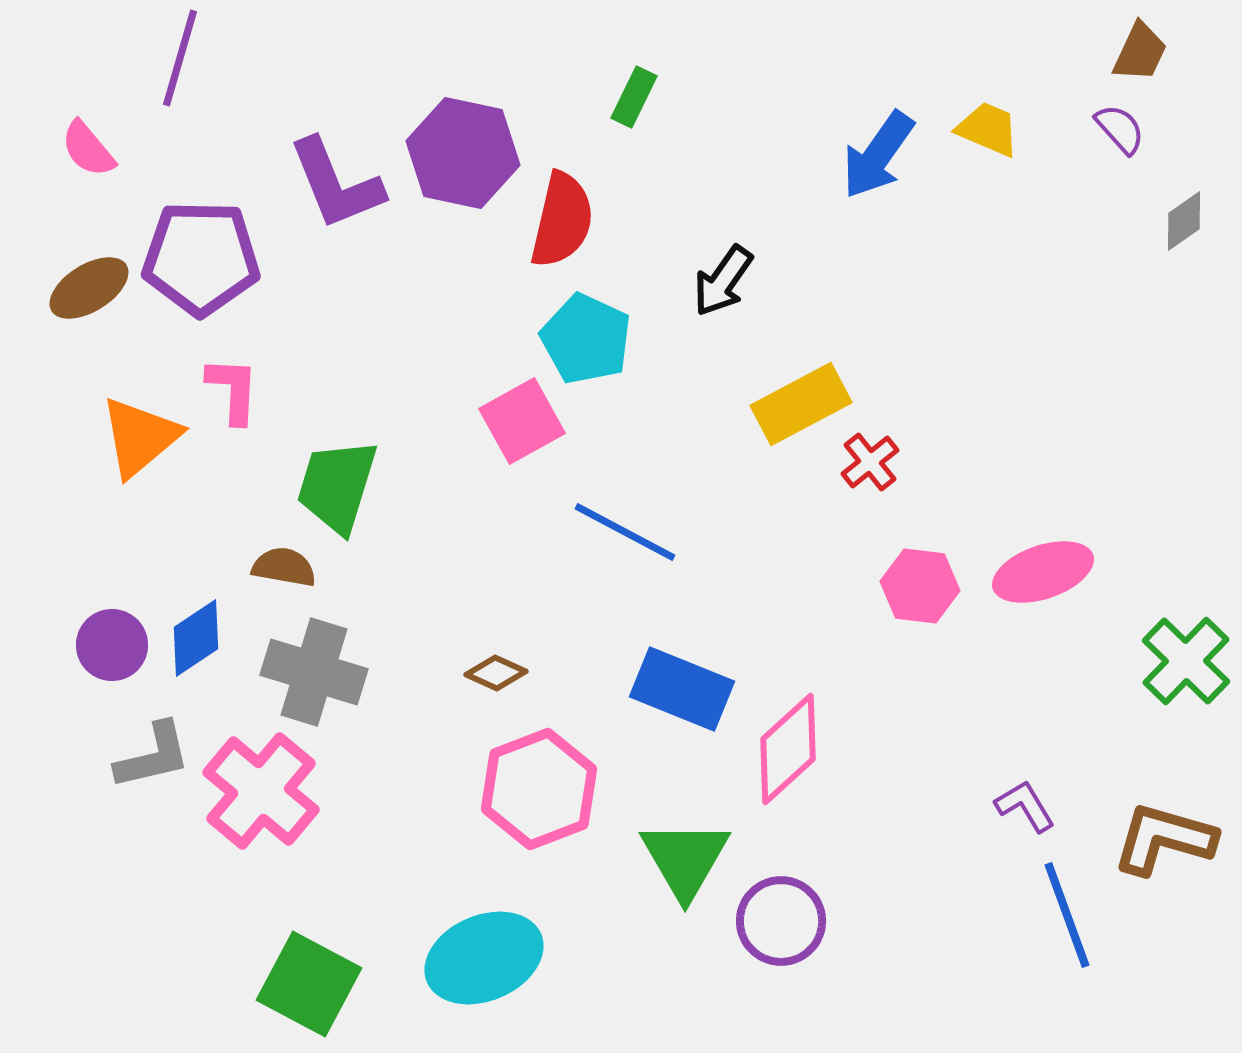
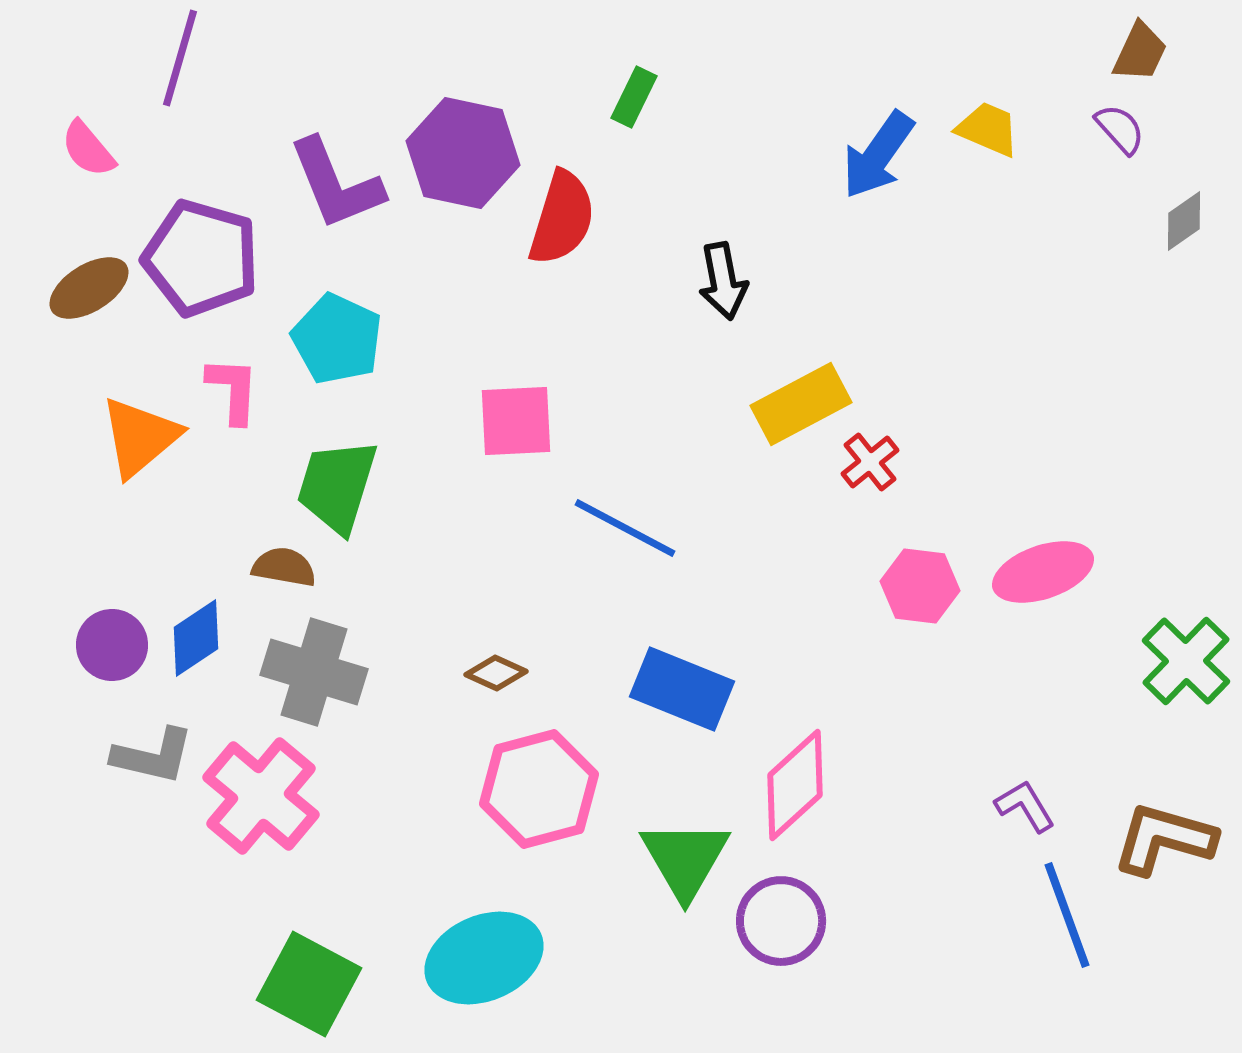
red semicircle at (562, 220): moved 2 px up; rotated 4 degrees clockwise
purple pentagon at (201, 258): rotated 15 degrees clockwise
black arrow at (723, 281): rotated 46 degrees counterclockwise
cyan pentagon at (586, 339): moved 249 px left
pink square at (522, 421): moved 6 px left; rotated 26 degrees clockwise
blue line at (625, 532): moved 4 px up
pink diamond at (788, 749): moved 7 px right, 36 px down
gray L-shape at (153, 756): rotated 26 degrees clockwise
pink hexagon at (539, 789): rotated 6 degrees clockwise
pink cross at (261, 791): moved 5 px down
